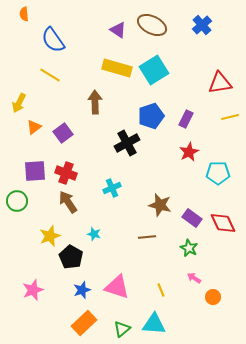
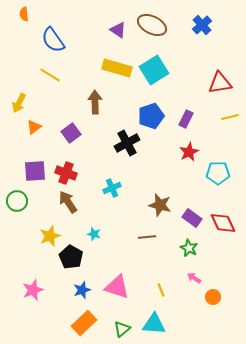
purple square at (63, 133): moved 8 px right
